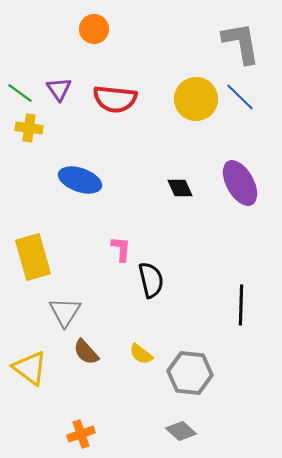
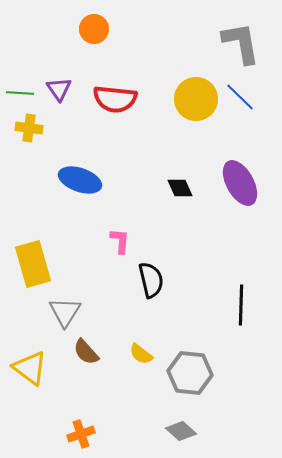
green line: rotated 32 degrees counterclockwise
pink L-shape: moved 1 px left, 8 px up
yellow rectangle: moved 7 px down
